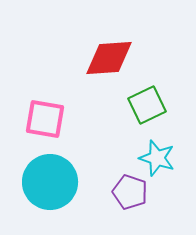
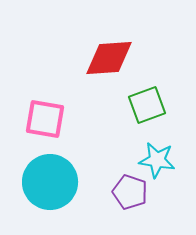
green square: rotated 6 degrees clockwise
cyan star: moved 2 px down; rotated 9 degrees counterclockwise
